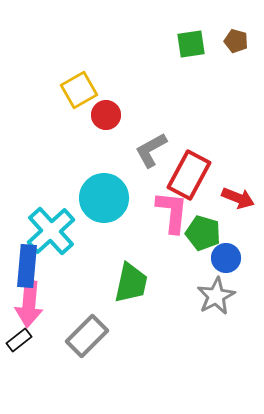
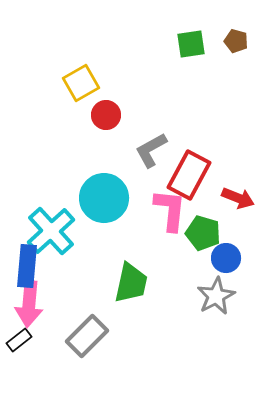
yellow square: moved 2 px right, 7 px up
pink L-shape: moved 2 px left, 2 px up
